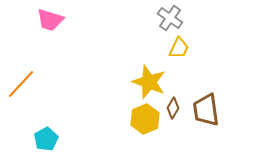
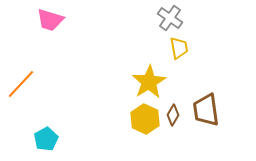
yellow trapezoid: rotated 35 degrees counterclockwise
yellow star: rotated 20 degrees clockwise
brown diamond: moved 7 px down
yellow hexagon: rotated 12 degrees counterclockwise
